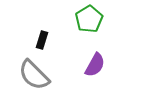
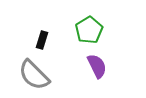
green pentagon: moved 11 px down
purple semicircle: moved 2 px right, 1 px down; rotated 55 degrees counterclockwise
